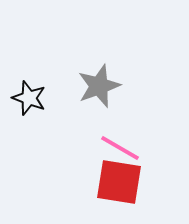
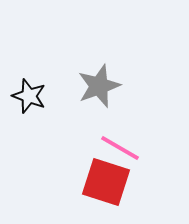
black star: moved 2 px up
red square: moved 13 px left; rotated 9 degrees clockwise
